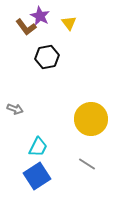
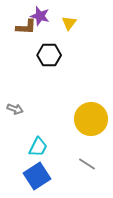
purple star: rotated 12 degrees counterclockwise
yellow triangle: rotated 14 degrees clockwise
brown L-shape: rotated 50 degrees counterclockwise
black hexagon: moved 2 px right, 2 px up; rotated 10 degrees clockwise
